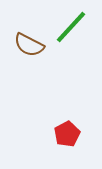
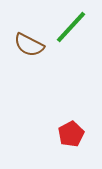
red pentagon: moved 4 px right
